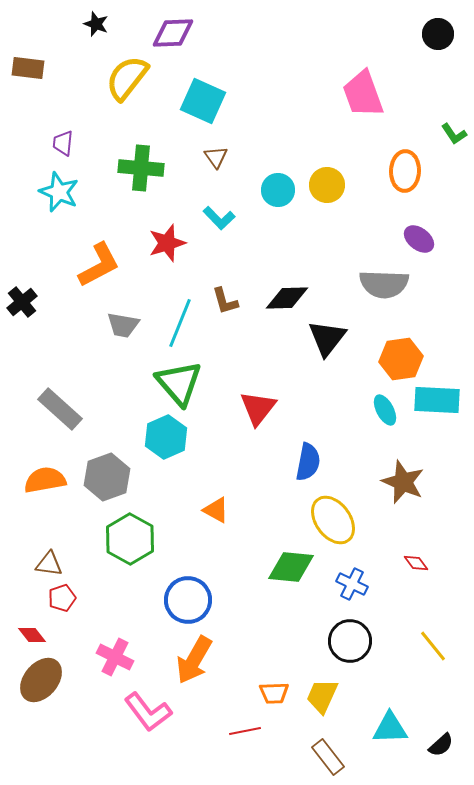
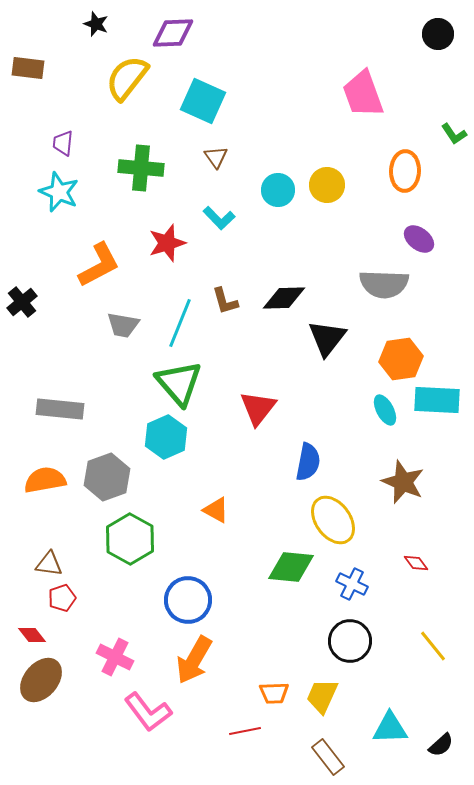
black diamond at (287, 298): moved 3 px left
gray rectangle at (60, 409): rotated 36 degrees counterclockwise
